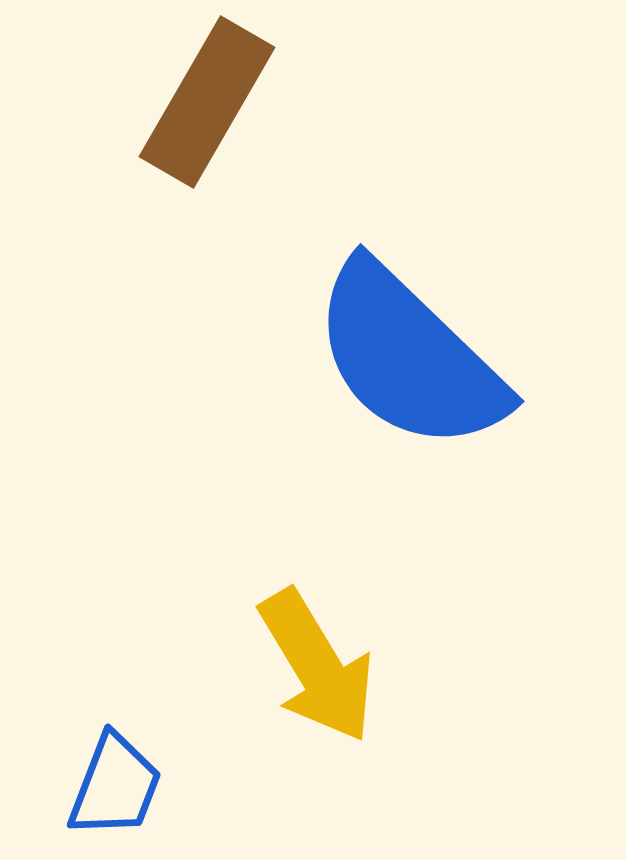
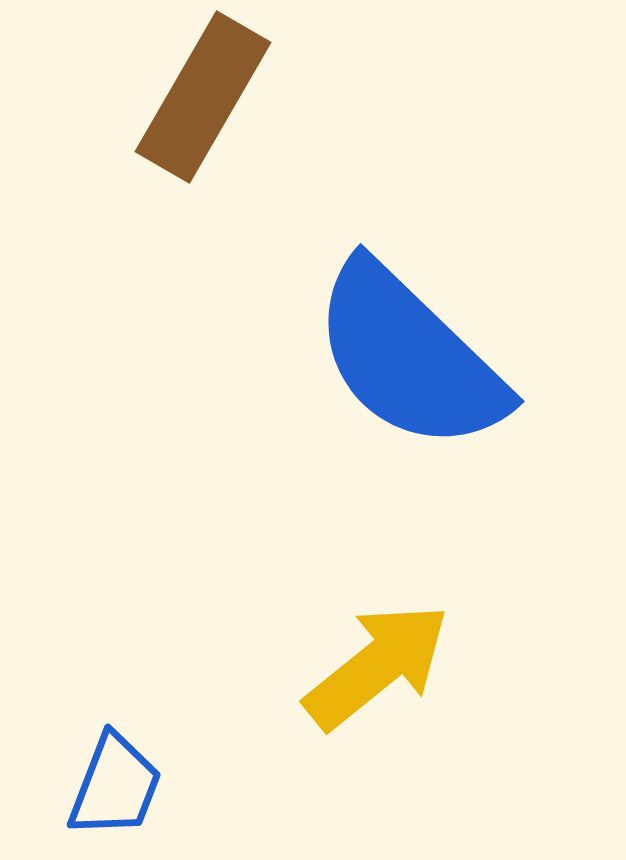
brown rectangle: moved 4 px left, 5 px up
yellow arrow: moved 60 px right; rotated 98 degrees counterclockwise
